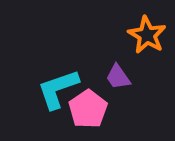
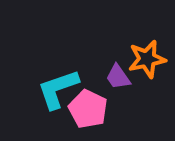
orange star: moved 24 px down; rotated 30 degrees clockwise
pink pentagon: rotated 12 degrees counterclockwise
